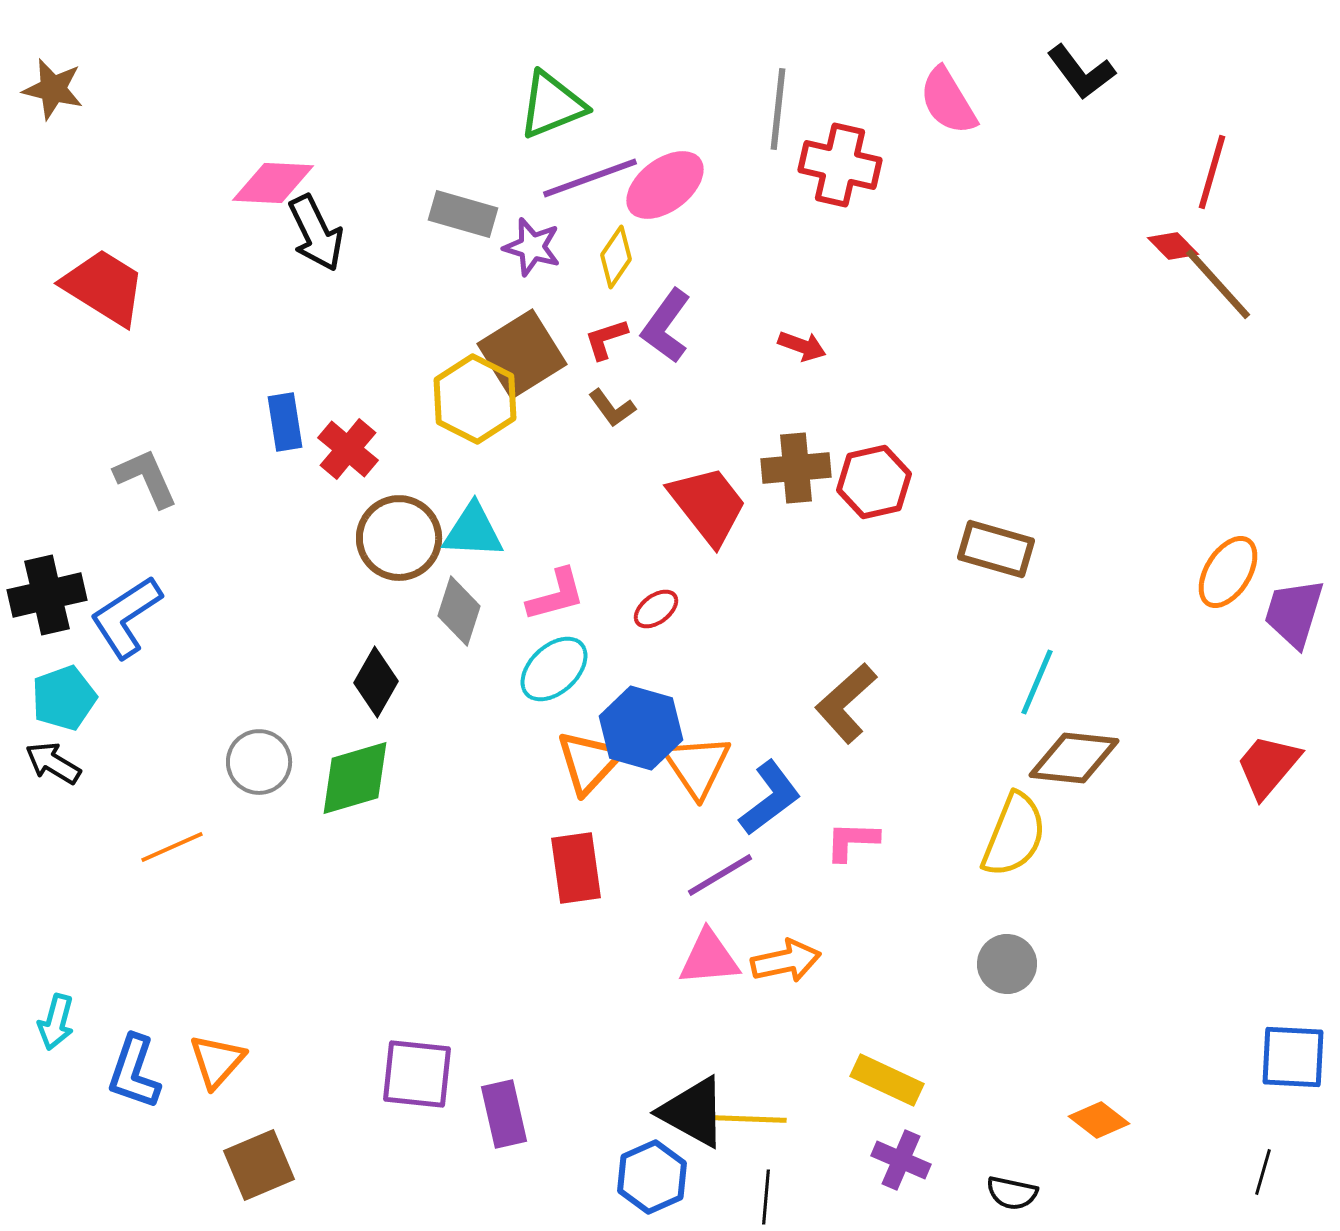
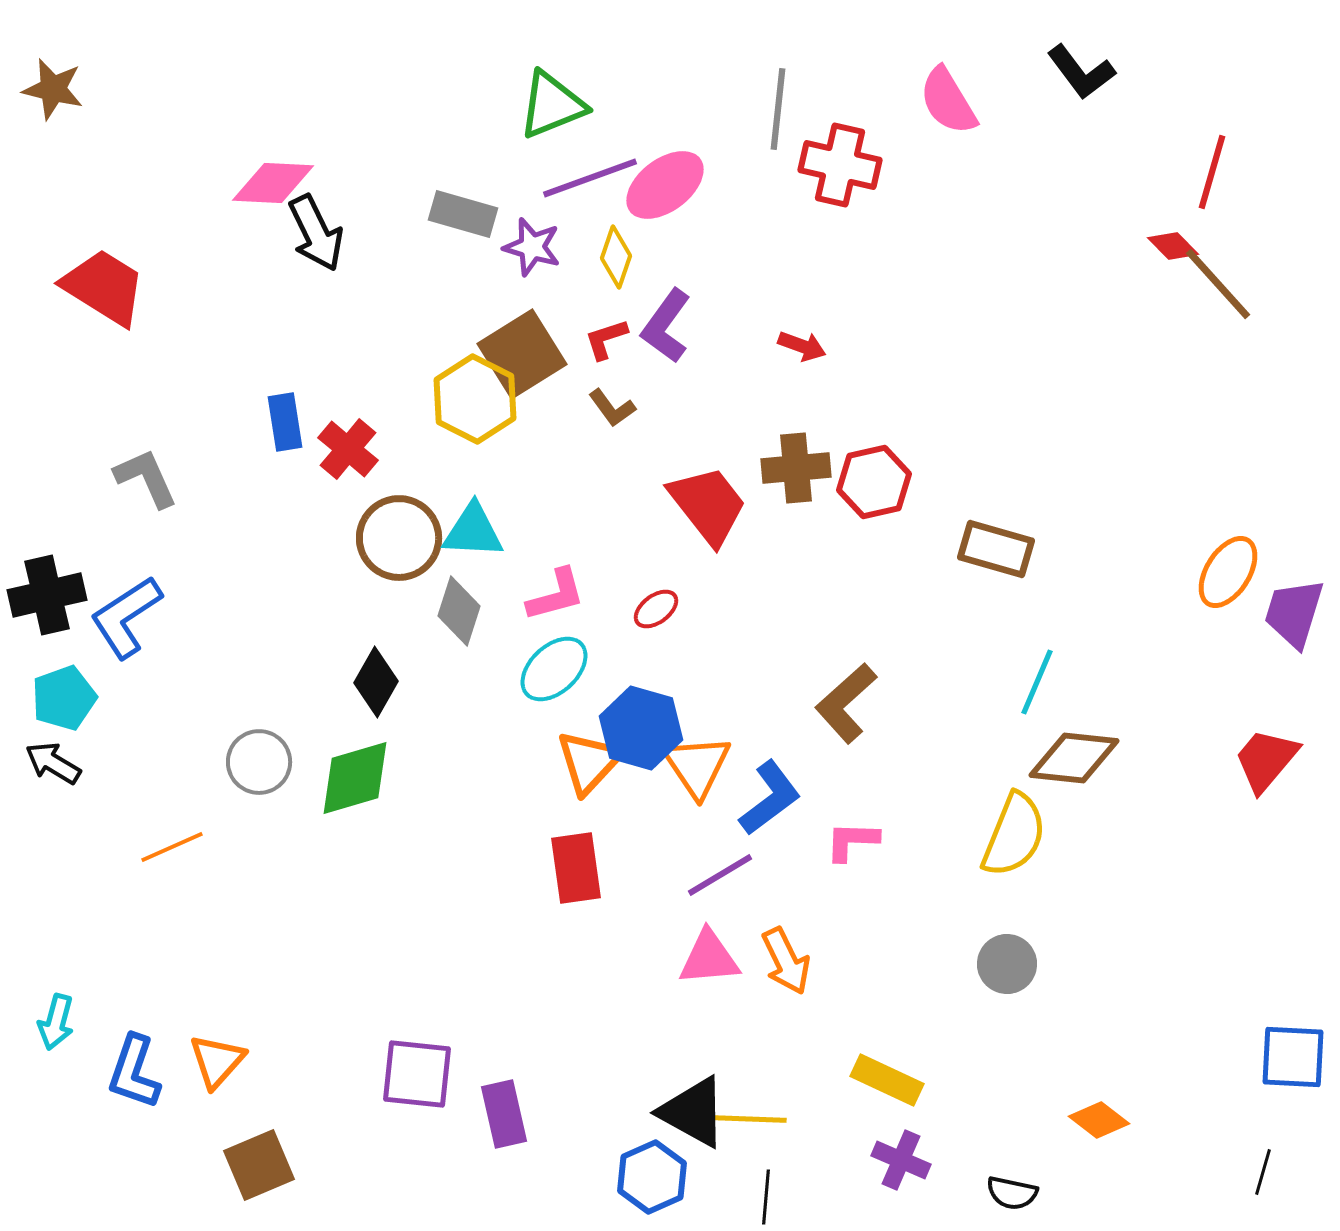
yellow diamond at (616, 257): rotated 16 degrees counterclockwise
red trapezoid at (1268, 766): moved 2 px left, 6 px up
orange arrow at (786, 961): rotated 76 degrees clockwise
